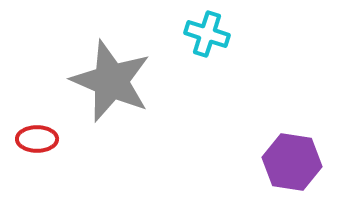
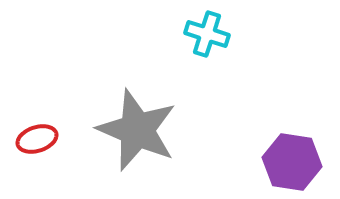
gray star: moved 26 px right, 49 px down
red ellipse: rotated 18 degrees counterclockwise
